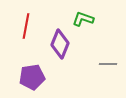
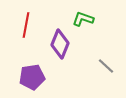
red line: moved 1 px up
gray line: moved 2 px left, 2 px down; rotated 42 degrees clockwise
